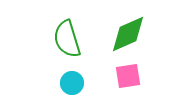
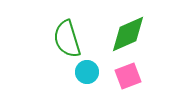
pink square: rotated 12 degrees counterclockwise
cyan circle: moved 15 px right, 11 px up
